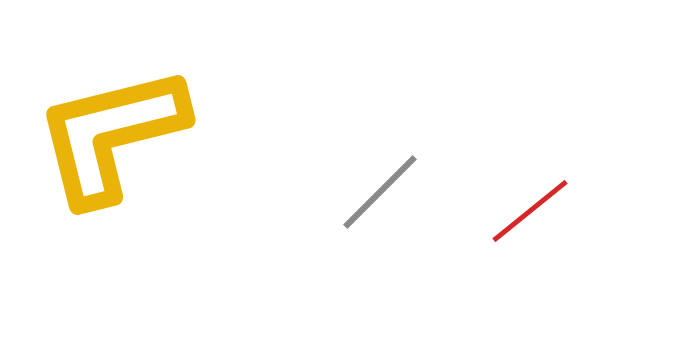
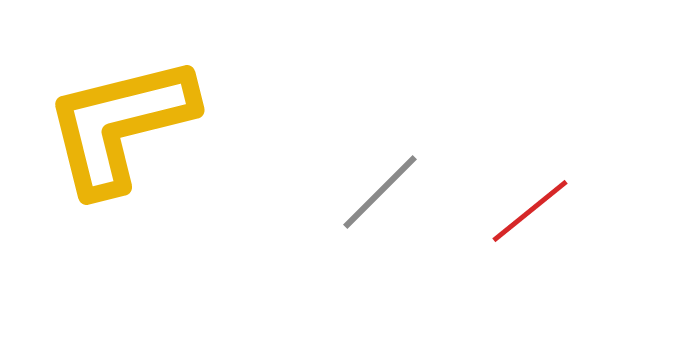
yellow L-shape: moved 9 px right, 10 px up
